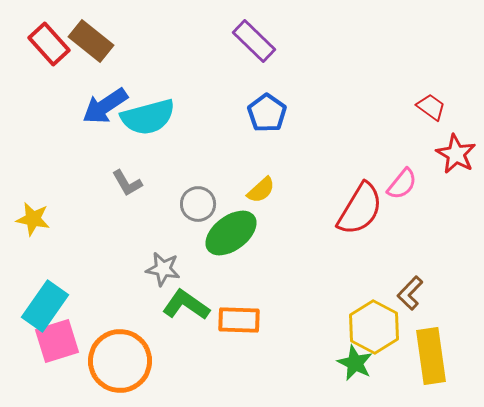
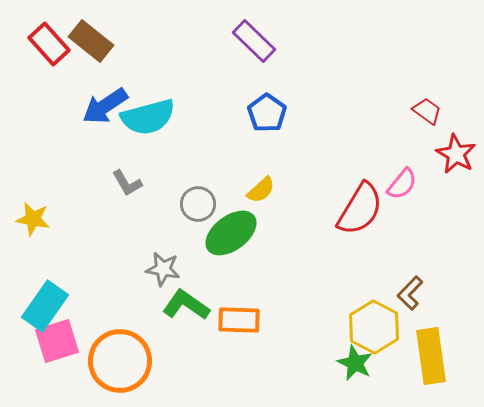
red trapezoid: moved 4 px left, 4 px down
